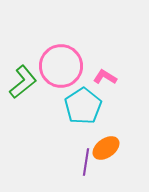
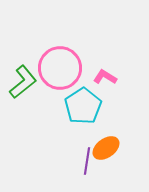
pink circle: moved 1 px left, 2 px down
purple line: moved 1 px right, 1 px up
